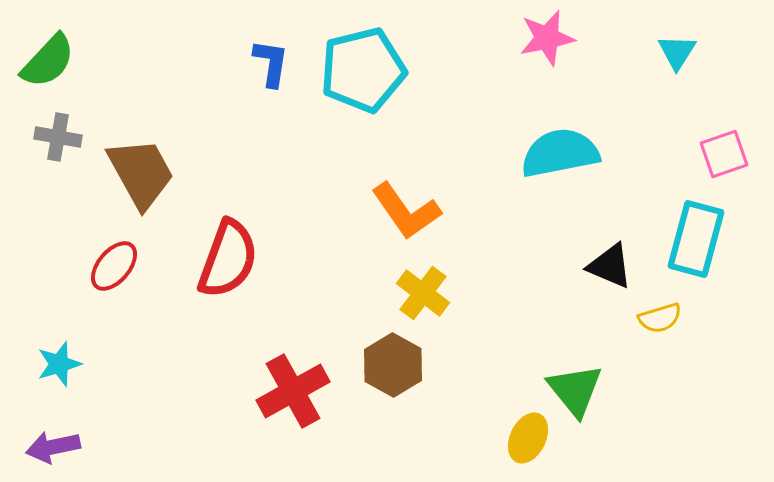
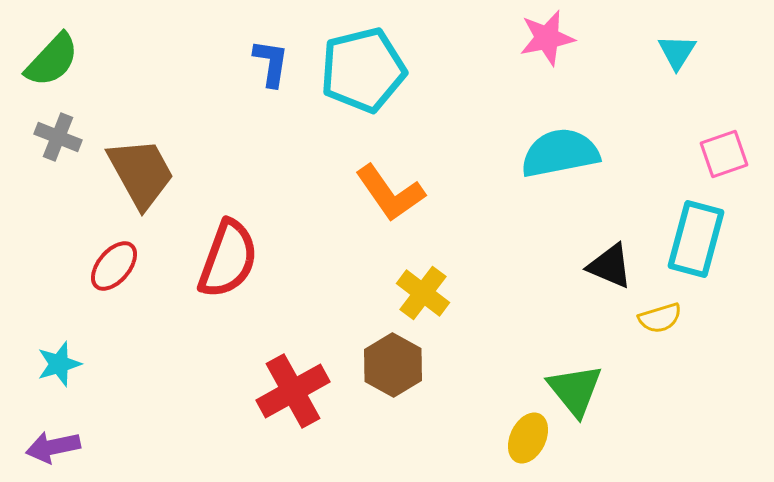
green semicircle: moved 4 px right, 1 px up
gray cross: rotated 12 degrees clockwise
orange L-shape: moved 16 px left, 18 px up
